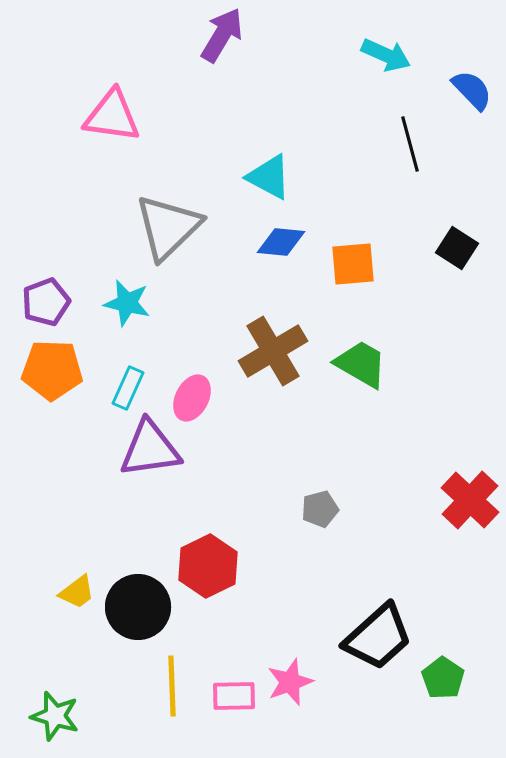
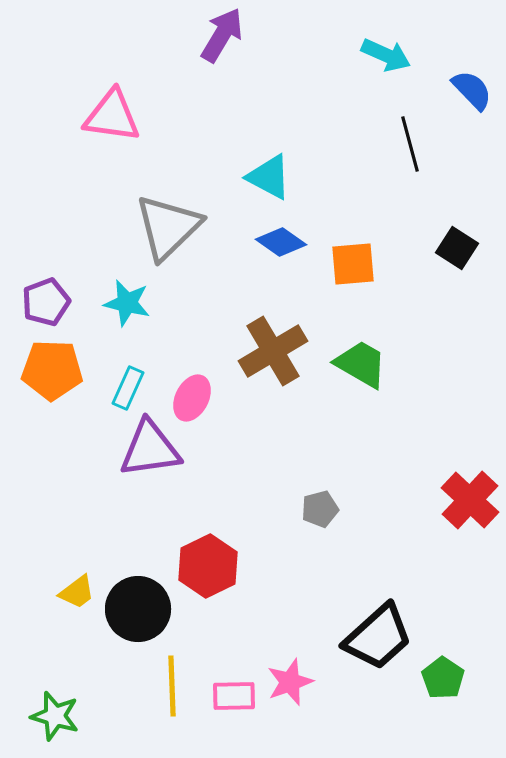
blue diamond: rotated 30 degrees clockwise
black circle: moved 2 px down
